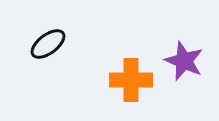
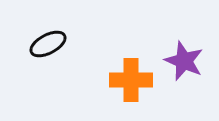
black ellipse: rotated 9 degrees clockwise
